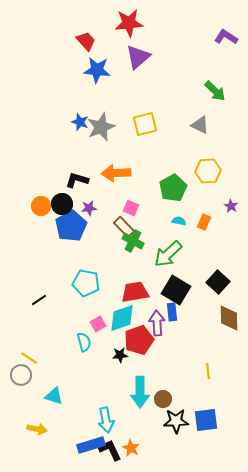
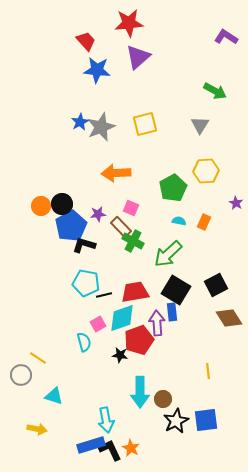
green arrow at (215, 91): rotated 15 degrees counterclockwise
blue star at (80, 122): rotated 24 degrees clockwise
gray triangle at (200, 125): rotated 36 degrees clockwise
yellow hexagon at (208, 171): moved 2 px left
black L-shape at (77, 180): moved 7 px right, 65 px down
purple star at (231, 206): moved 5 px right, 3 px up
purple star at (89, 208): moved 9 px right, 6 px down
brown rectangle at (124, 227): moved 3 px left
black square at (218, 282): moved 2 px left, 3 px down; rotated 20 degrees clockwise
black line at (39, 300): moved 65 px right, 5 px up; rotated 21 degrees clockwise
brown diamond at (229, 318): rotated 32 degrees counterclockwise
black star at (120, 355): rotated 14 degrees clockwise
yellow line at (29, 358): moved 9 px right
black star at (176, 421): rotated 25 degrees counterclockwise
